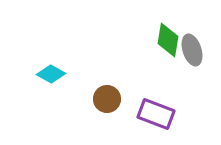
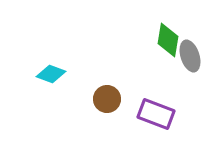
gray ellipse: moved 2 px left, 6 px down
cyan diamond: rotated 8 degrees counterclockwise
